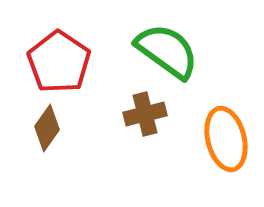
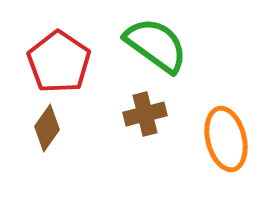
green semicircle: moved 11 px left, 6 px up
